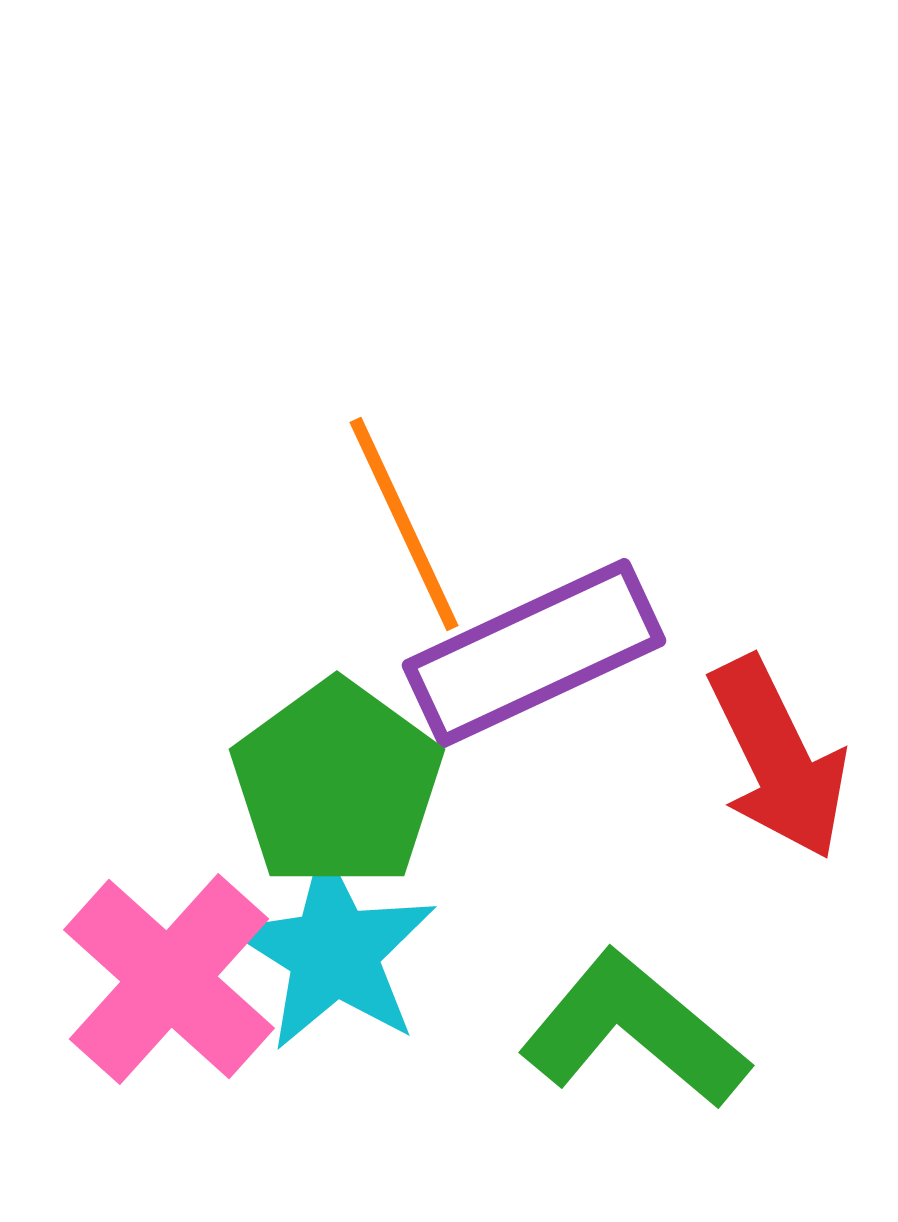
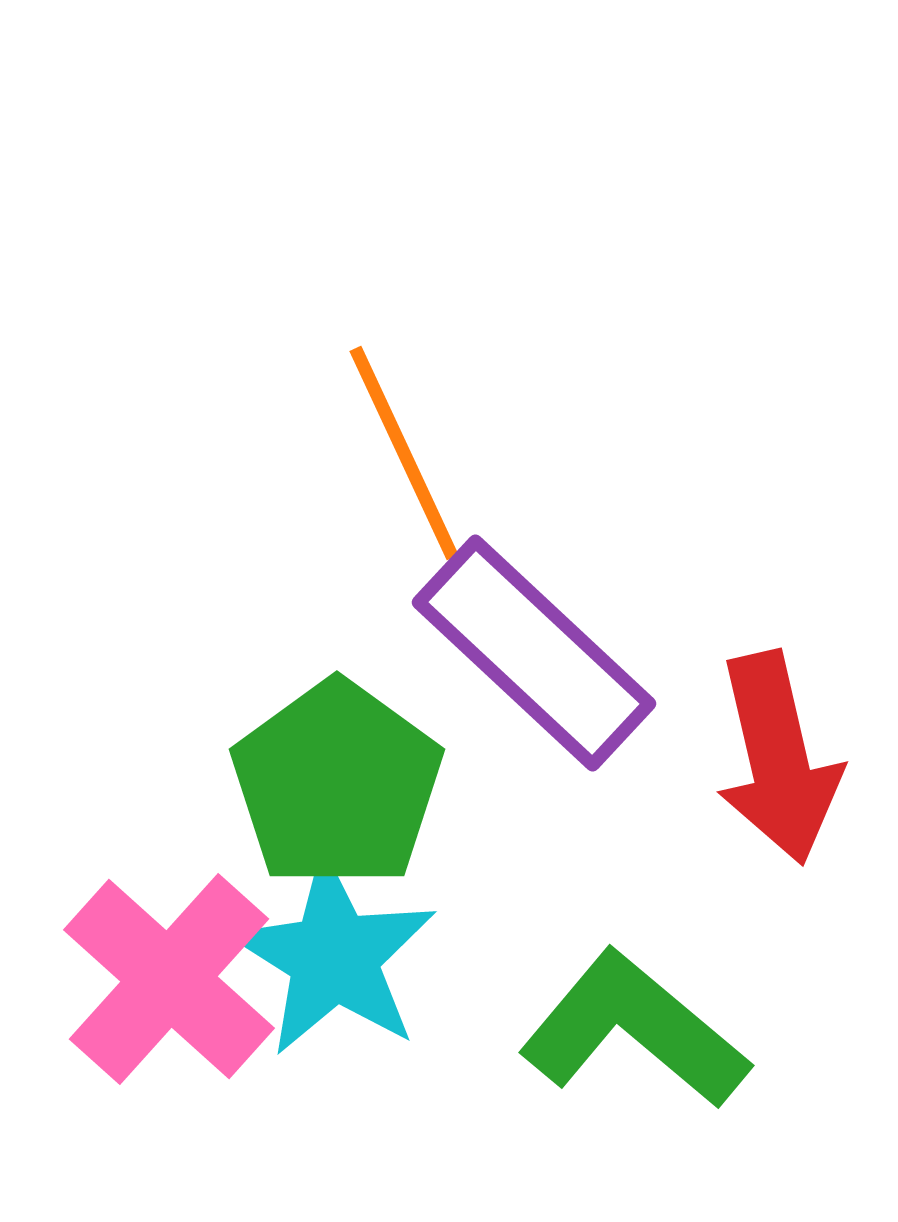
orange line: moved 71 px up
purple rectangle: rotated 68 degrees clockwise
red arrow: rotated 13 degrees clockwise
cyan star: moved 5 px down
